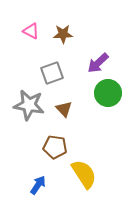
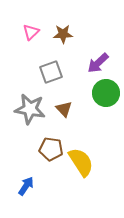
pink triangle: moved 1 px down; rotated 48 degrees clockwise
gray square: moved 1 px left, 1 px up
green circle: moved 2 px left
gray star: moved 1 px right, 4 px down
brown pentagon: moved 4 px left, 2 px down
yellow semicircle: moved 3 px left, 12 px up
blue arrow: moved 12 px left, 1 px down
